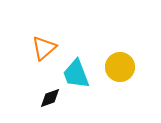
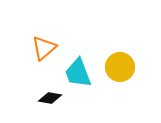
cyan trapezoid: moved 2 px right, 1 px up
black diamond: rotated 30 degrees clockwise
